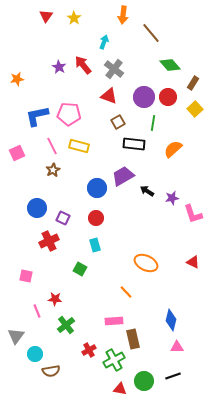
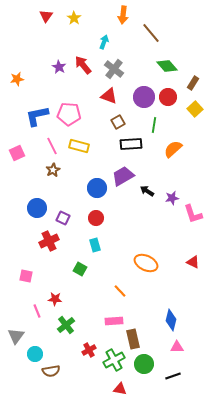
green diamond at (170, 65): moved 3 px left, 1 px down
green line at (153, 123): moved 1 px right, 2 px down
black rectangle at (134, 144): moved 3 px left; rotated 10 degrees counterclockwise
orange line at (126, 292): moved 6 px left, 1 px up
green circle at (144, 381): moved 17 px up
